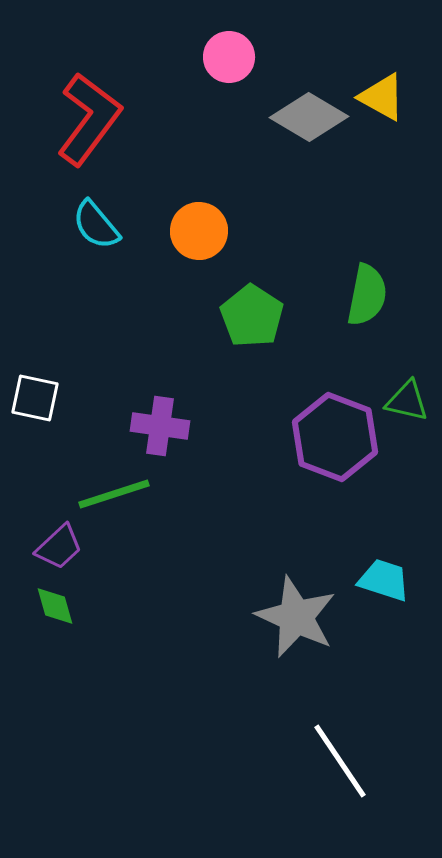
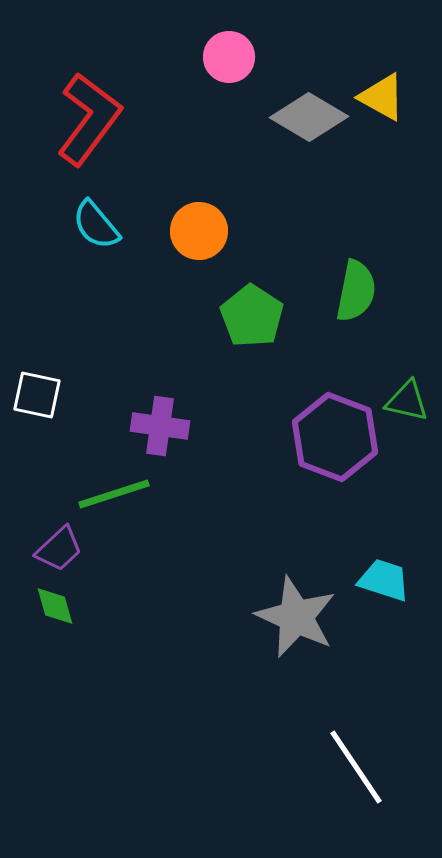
green semicircle: moved 11 px left, 4 px up
white square: moved 2 px right, 3 px up
purple trapezoid: moved 2 px down
white line: moved 16 px right, 6 px down
